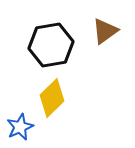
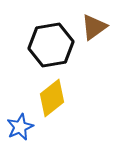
brown triangle: moved 11 px left, 4 px up
yellow diamond: rotated 6 degrees clockwise
